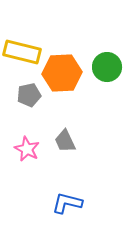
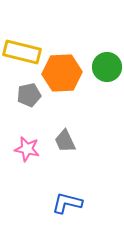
pink star: rotated 15 degrees counterclockwise
